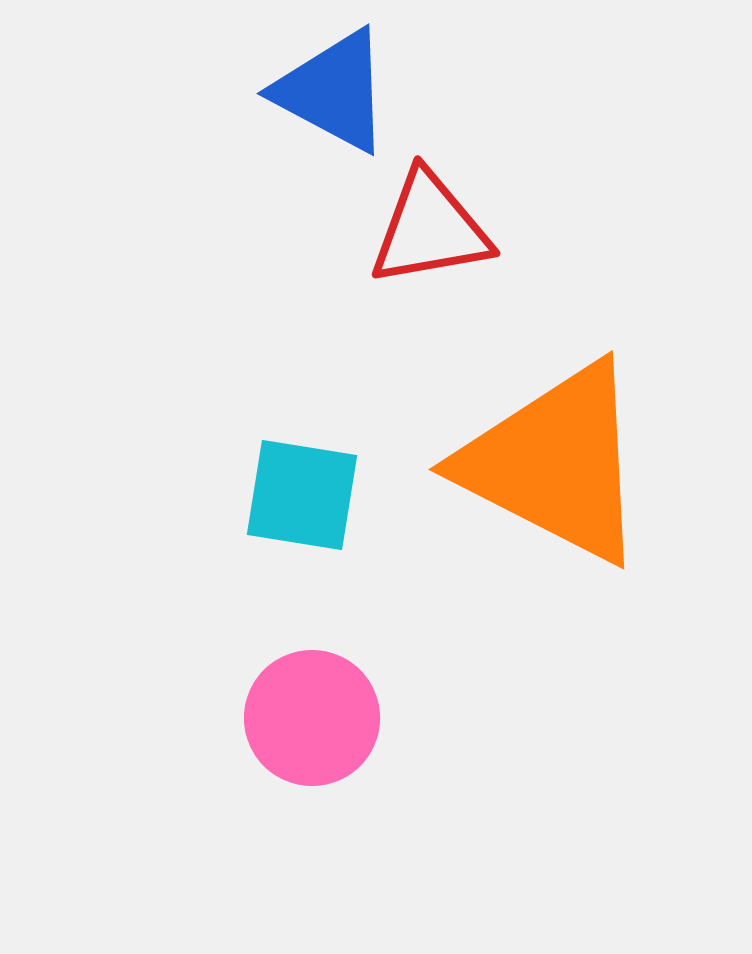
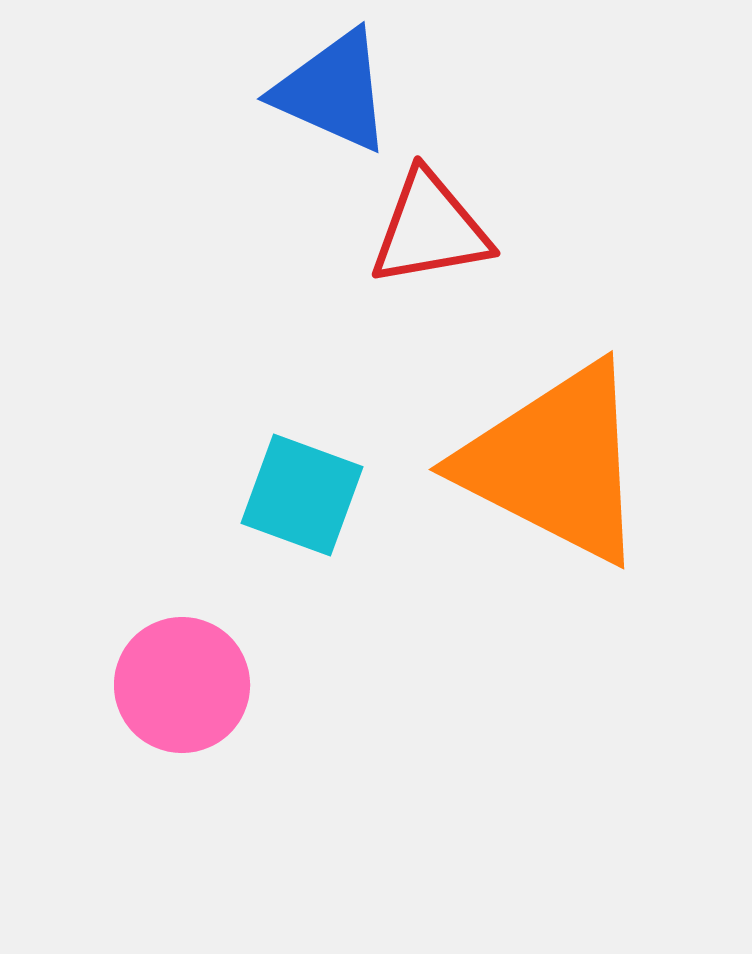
blue triangle: rotated 4 degrees counterclockwise
cyan square: rotated 11 degrees clockwise
pink circle: moved 130 px left, 33 px up
